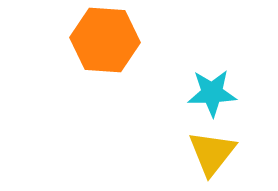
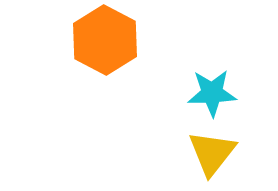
orange hexagon: rotated 24 degrees clockwise
